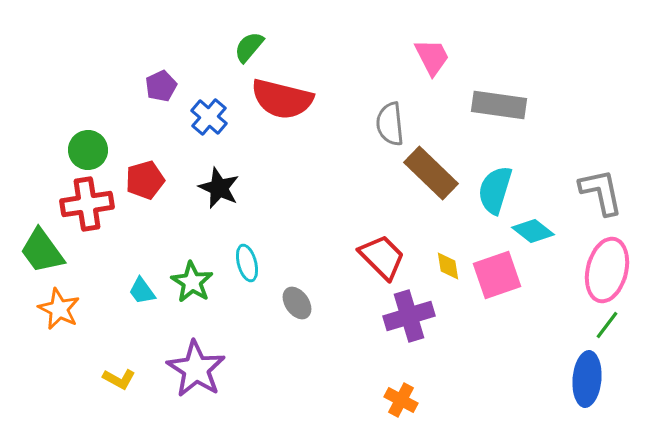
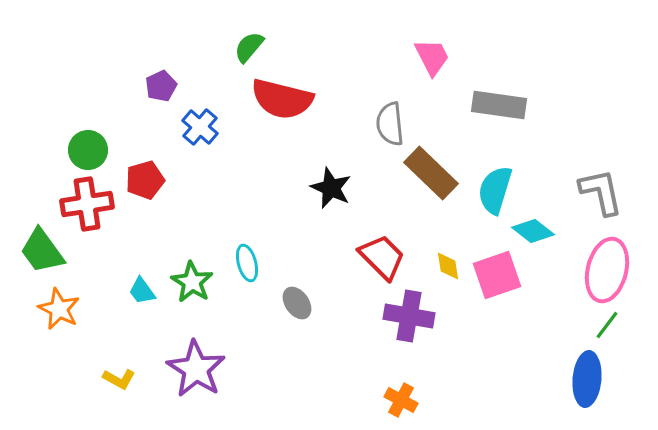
blue cross: moved 9 px left, 10 px down
black star: moved 112 px right
purple cross: rotated 27 degrees clockwise
